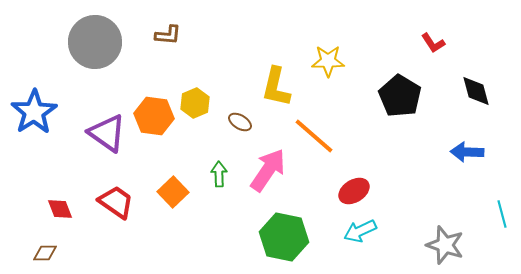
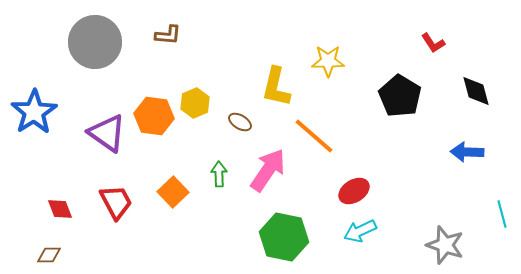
red trapezoid: rotated 27 degrees clockwise
brown diamond: moved 4 px right, 2 px down
